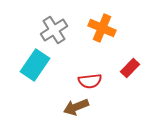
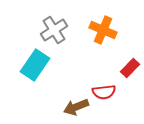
orange cross: moved 1 px right, 2 px down
red semicircle: moved 14 px right, 11 px down
